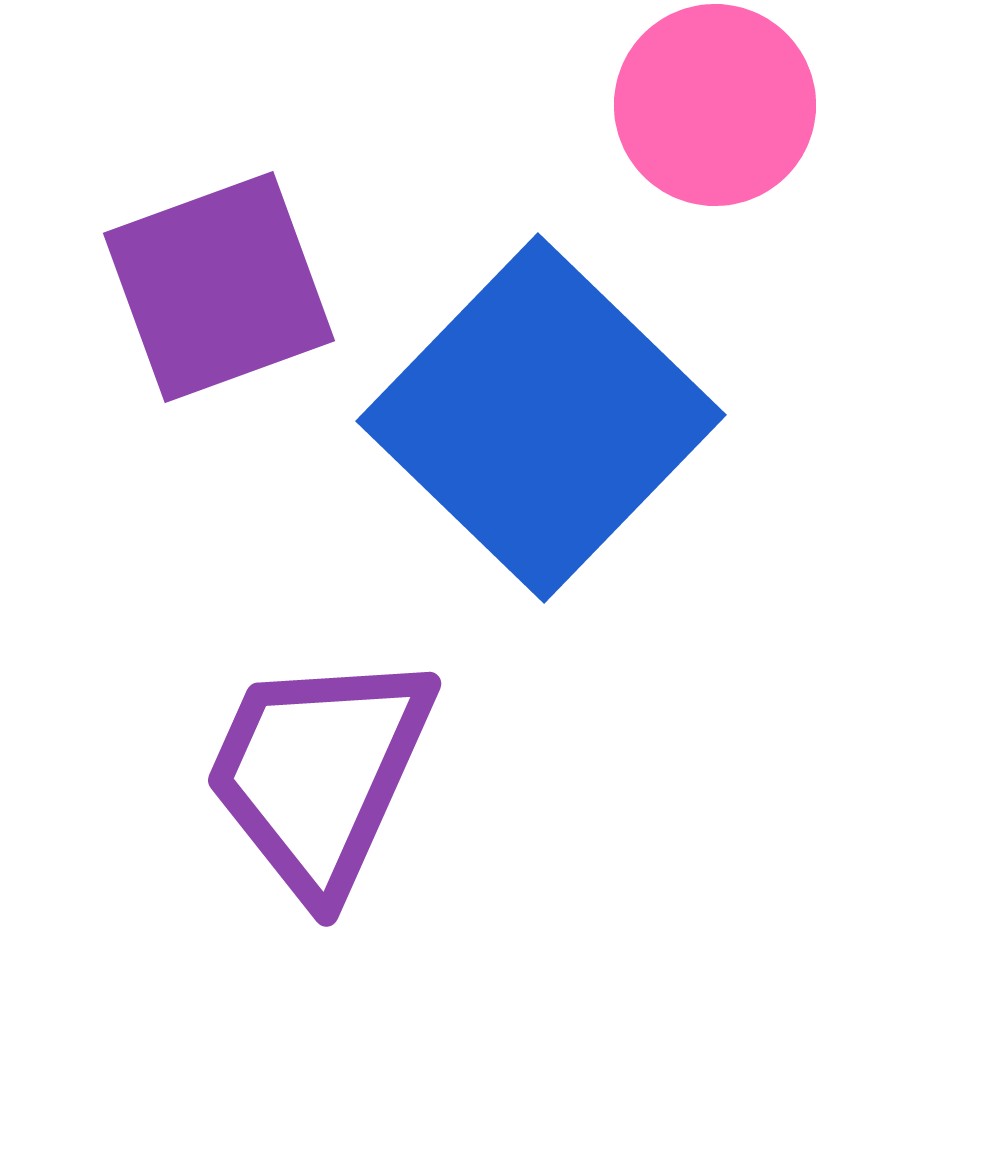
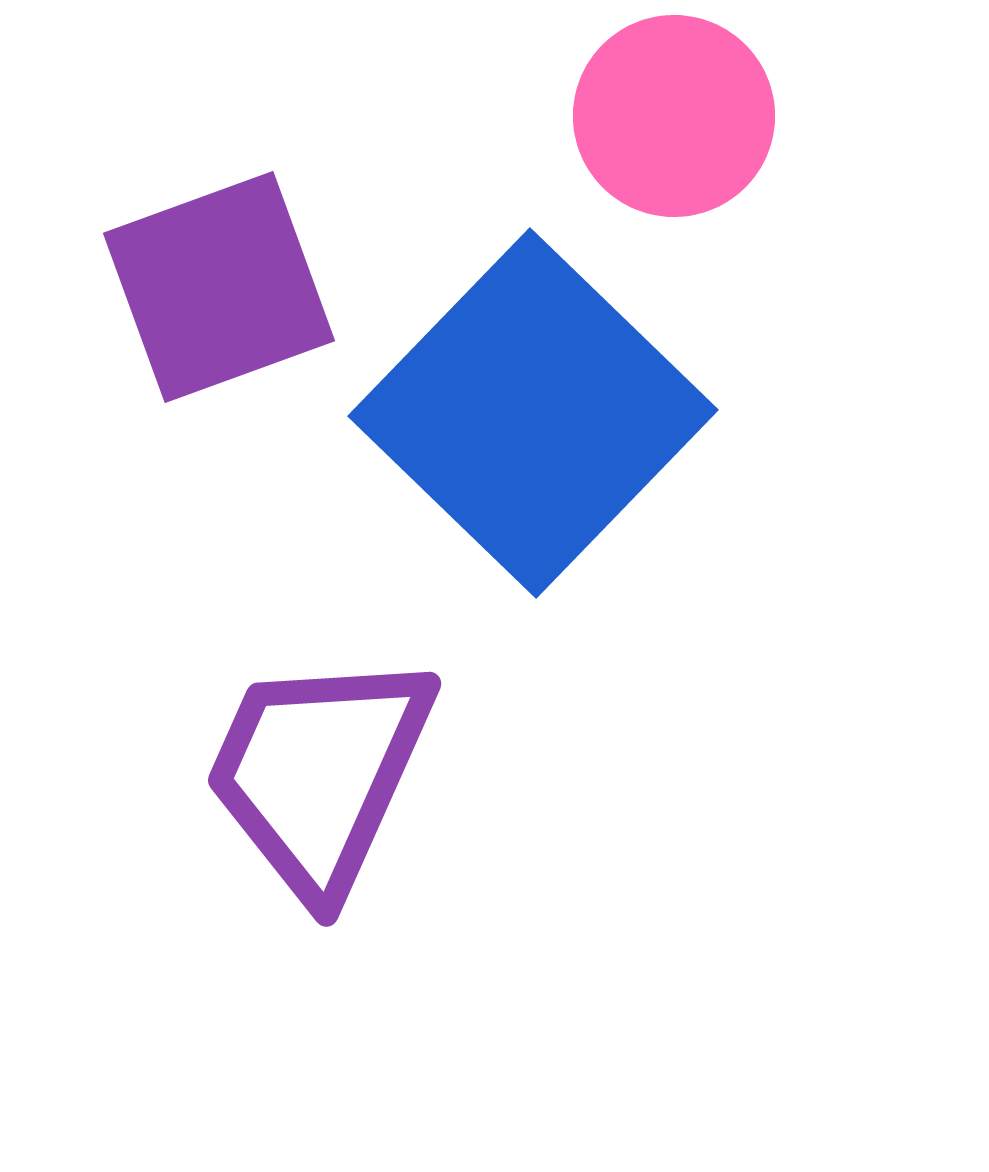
pink circle: moved 41 px left, 11 px down
blue square: moved 8 px left, 5 px up
